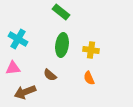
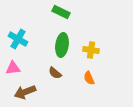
green rectangle: rotated 12 degrees counterclockwise
brown semicircle: moved 5 px right, 2 px up
